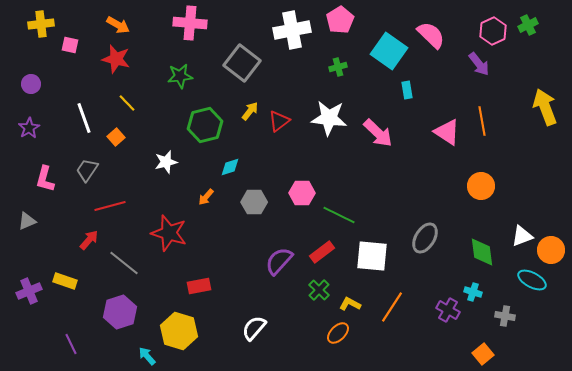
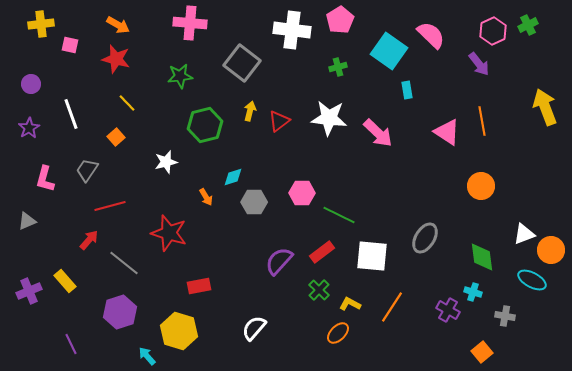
white cross at (292, 30): rotated 18 degrees clockwise
yellow arrow at (250, 111): rotated 24 degrees counterclockwise
white line at (84, 118): moved 13 px left, 4 px up
cyan diamond at (230, 167): moved 3 px right, 10 px down
orange arrow at (206, 197): rotated 72 degrees counterclockwise
white triangle at (522, 236): moved 2 px right, 2 px up
green diamond at (482, 252): moved 5 px down
yellow rectangle at (65, 281): rotated 30 degrees clockwise
orange square at (483, 354): moved 1 px left, 2 px up
